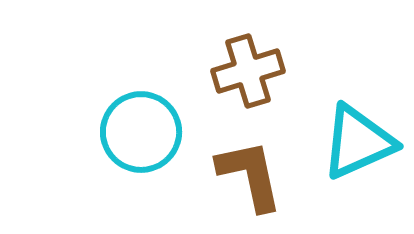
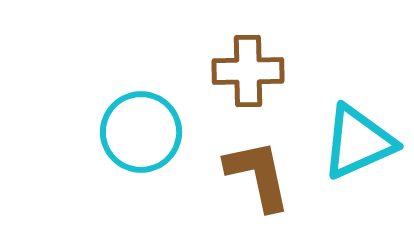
brown cross: rotated 16 degrees clockwise
brown L-shape: moved 8 px right
